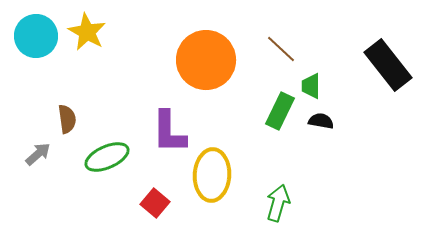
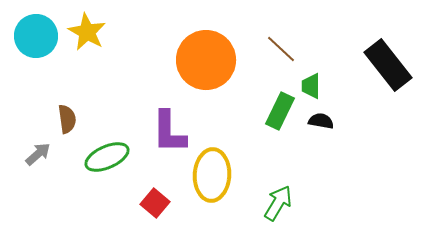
green arrow: rotated 15 degrees clockwise
